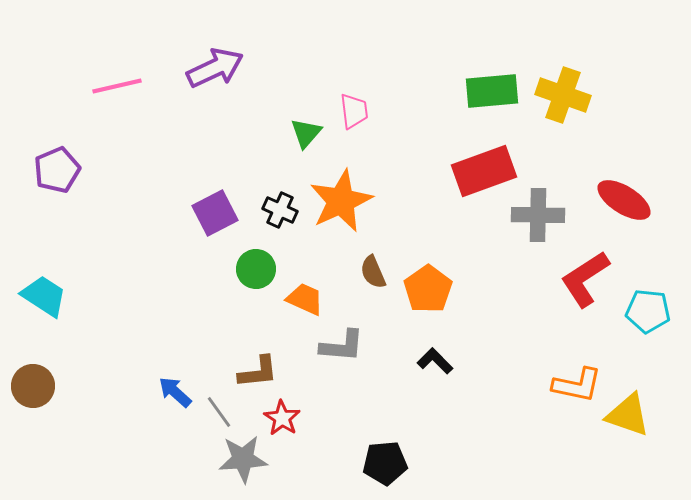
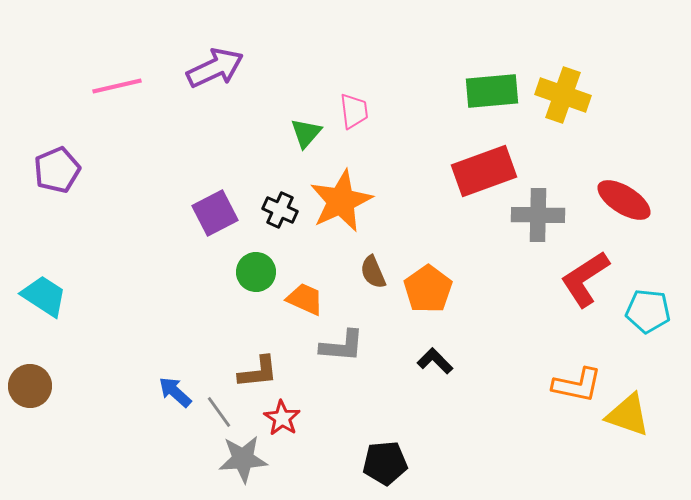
green circle: moved 3 px down
brown circle: moved 3 px left
